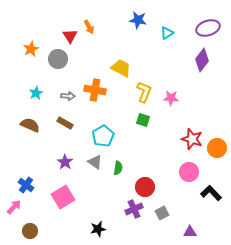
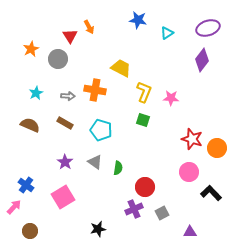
cyan pentagon: moved 2 px left, 6 px up; rotated 25 degrees counterclockwise
